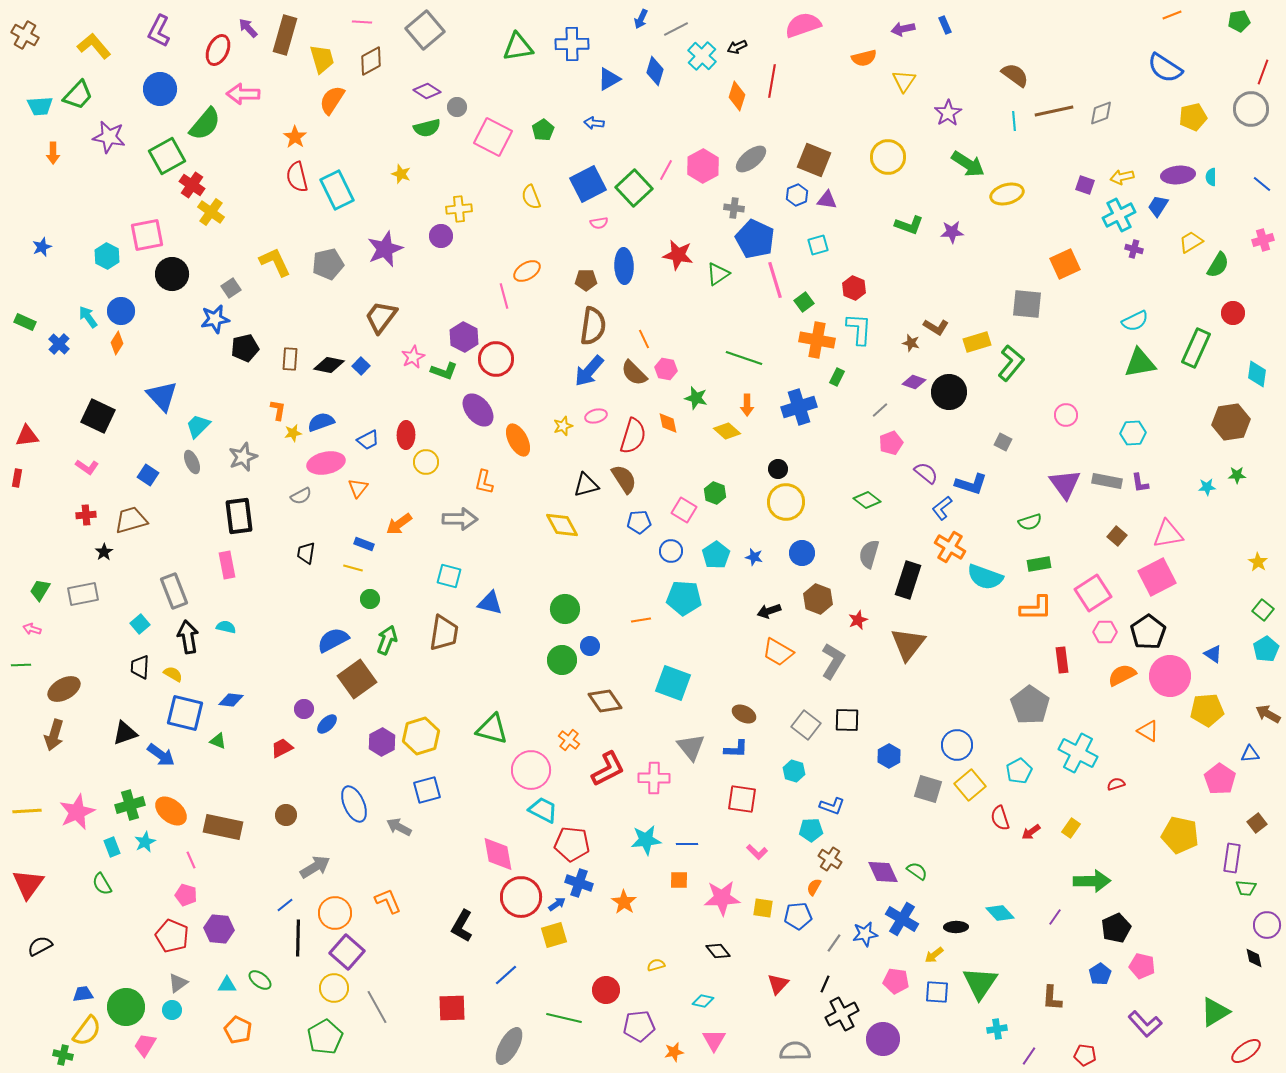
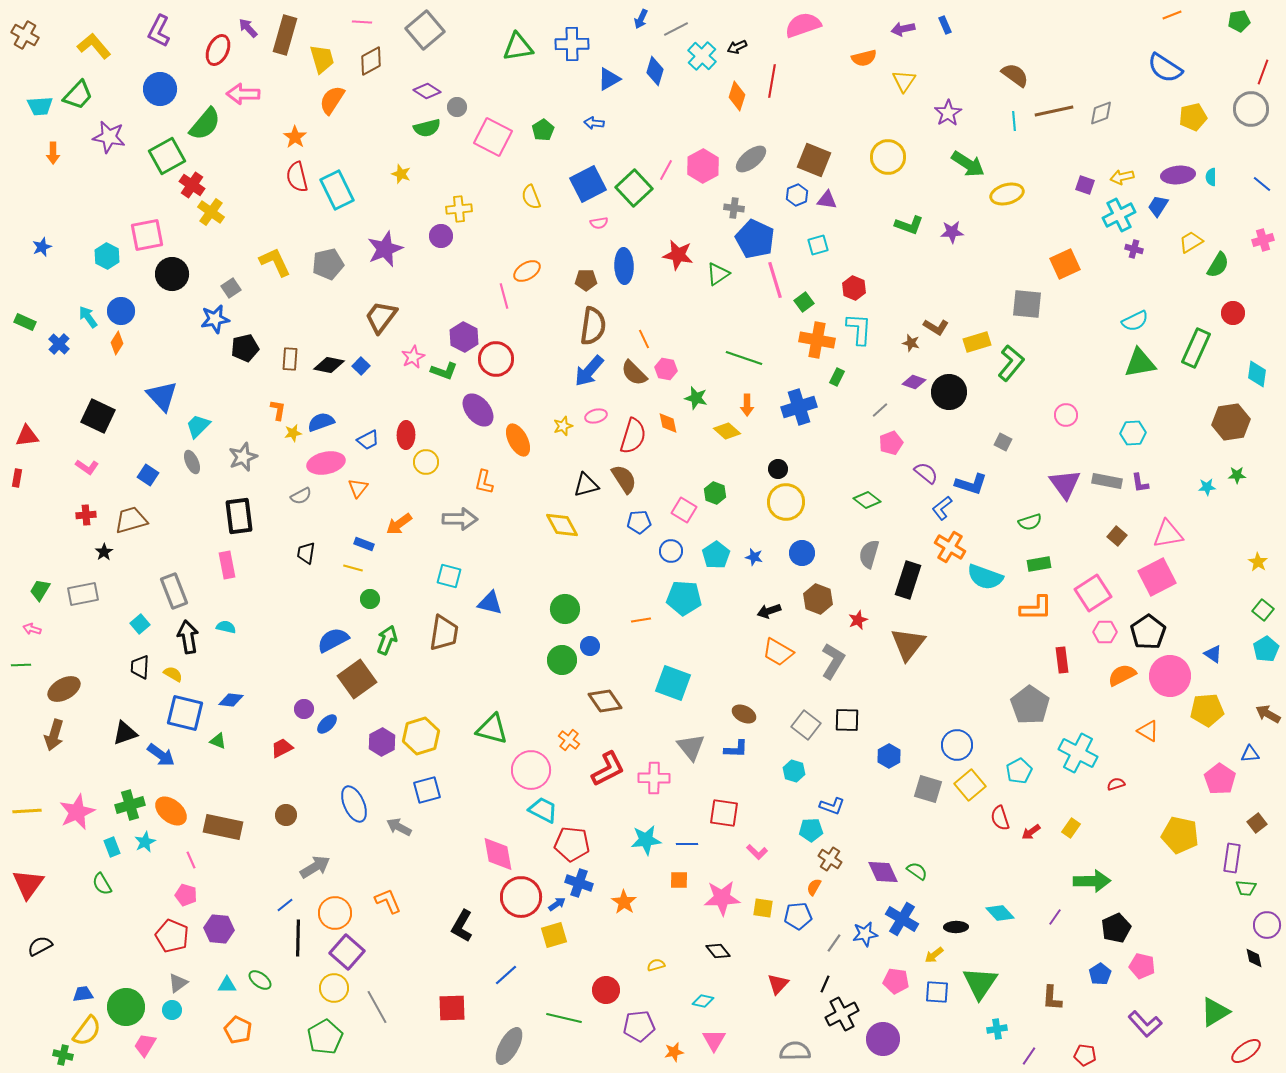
red square at (742, 799): moved 18 px left, 14 px down
